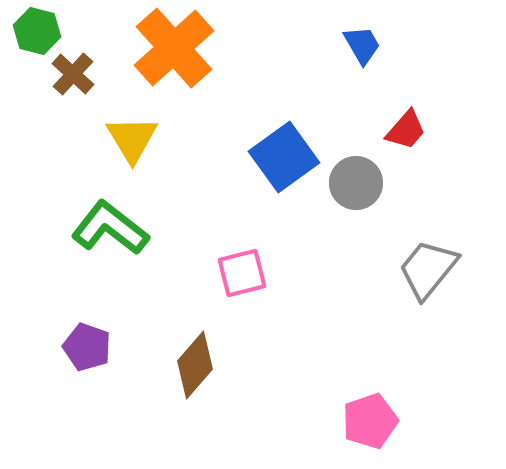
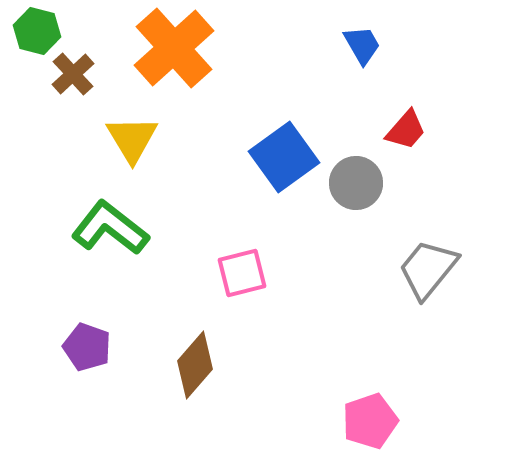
brown cross: rotated 6 degrees clockwise
